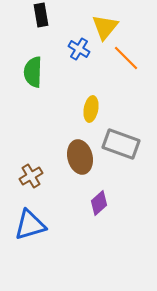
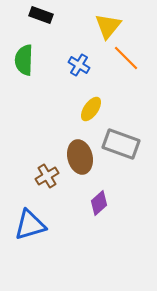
black rectangle: rotated 60 degrees counterclockwise
yellow triangle: moved 3 px right, 1 px up
blue cross: moved 16 px down
green semicircle: moved 9 px left, 12 px up
yellow ellipse: rotated 25 degrees clockwise
brown cross: moved 16 px right
